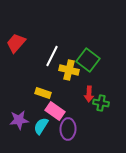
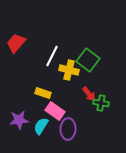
red arrow: rotated 42 degrees counterclockwise
